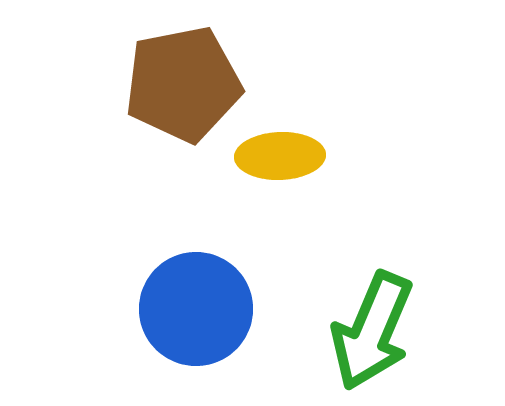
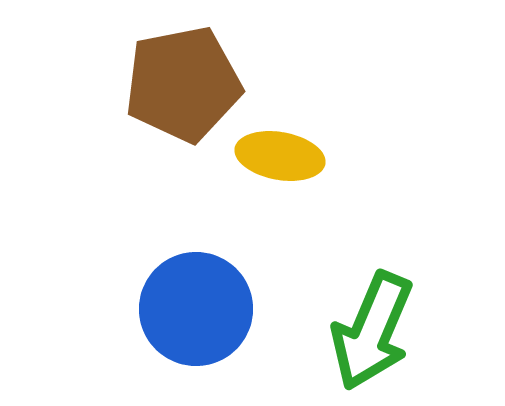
yellow ellipse: rotated 12 degrees clockwise
